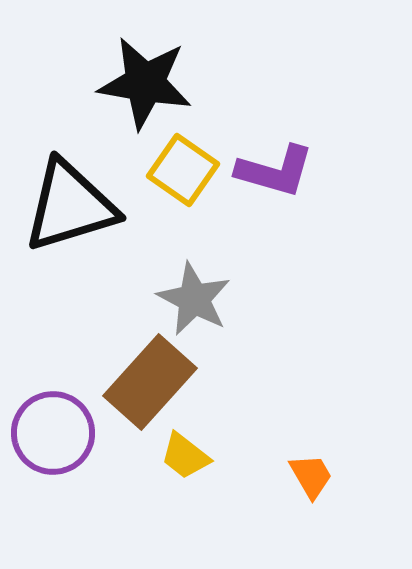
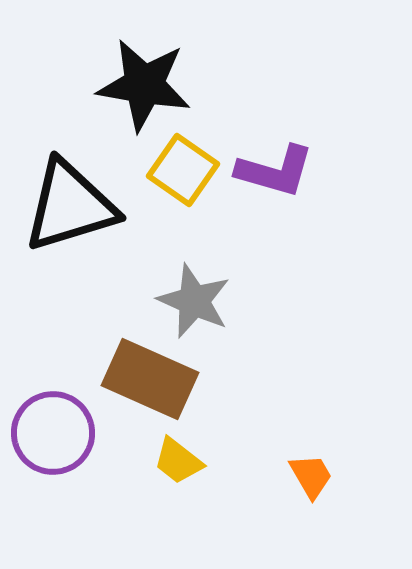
black star: moved 1 px left, 2 px down
gray star: moved 2 px down; rotated 4 degrees counterclockwise
brown rectangle: moved 3 px up; rotated 72 degrees clockwise
yellow trapezoid: moved 7 px left, 5 px down
